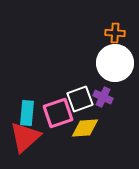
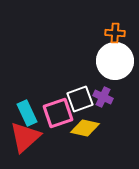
white circle: moved 2 px up
cyan rectangle: rotated 30 degrees counterclockwise
yellow diamond: rotated 16 degrees clockwise
